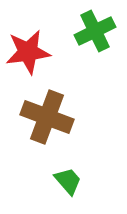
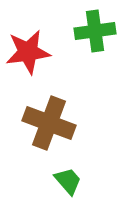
green cross: rotated 18 degrees clockwise
brown cross: moved 2 px right, 6 px down
